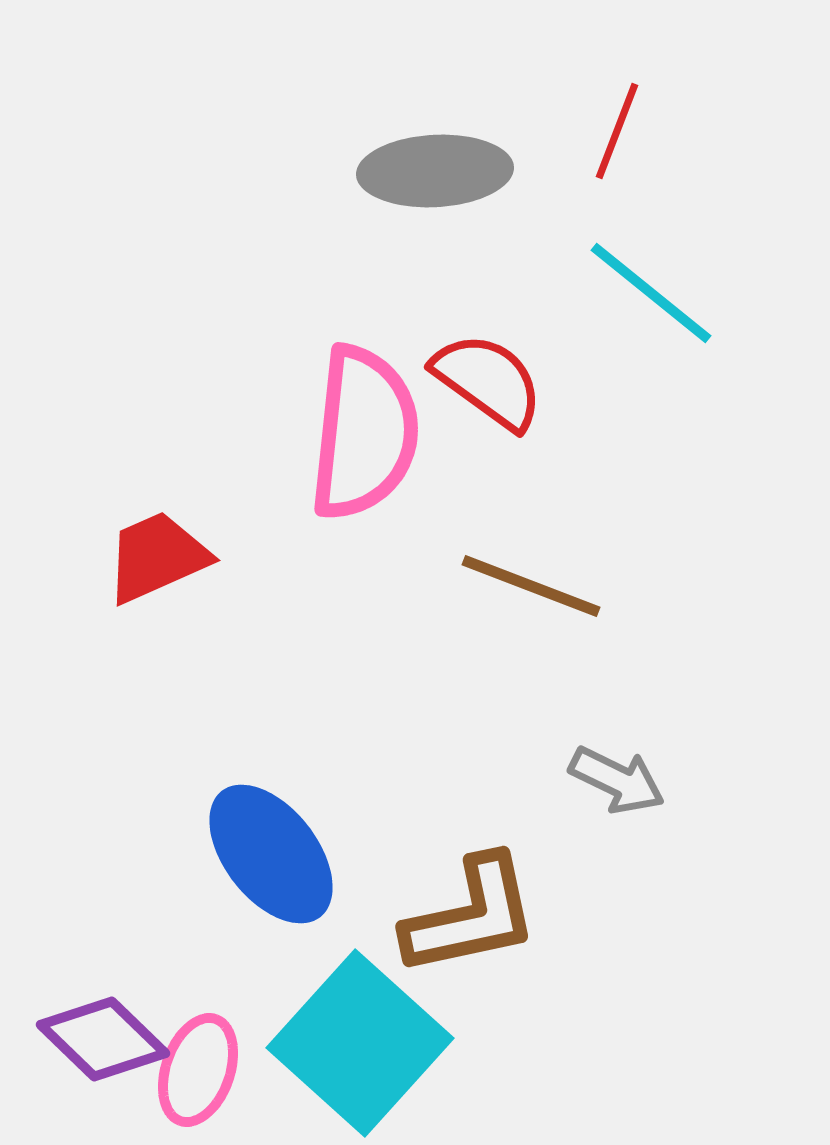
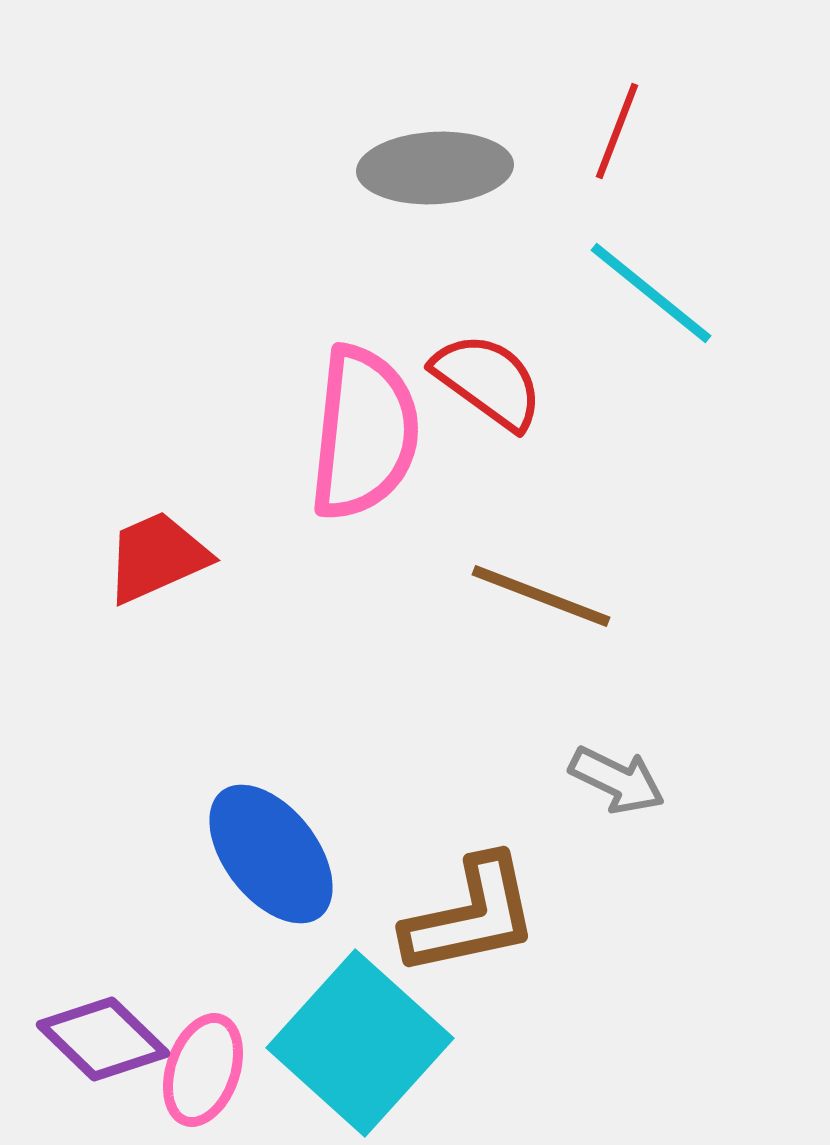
gray ellipse: moved 3 px up
brown line: moved 10 px right, 10 px down
pink ellipse: moved 5 px right
